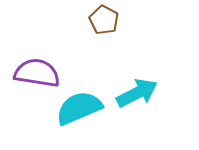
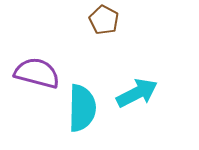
purple semicircle: rotated 6 degrees clockwise
cyan semicircle: moved 3 px right; rotated 114 degrees clockwise
